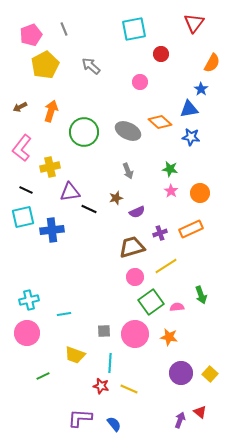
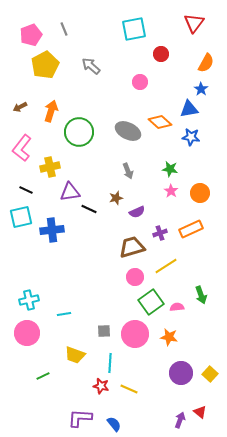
orange semicircle at (212, 63): moved 6 px left
green circle at (84, 132): moved 5 px left
cyan square at (23, 217): moved 2 px left
